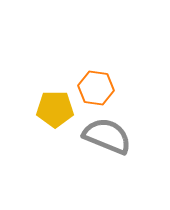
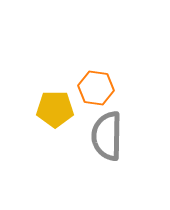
gray semicircle: rotated 111 degrees counterclockwise
